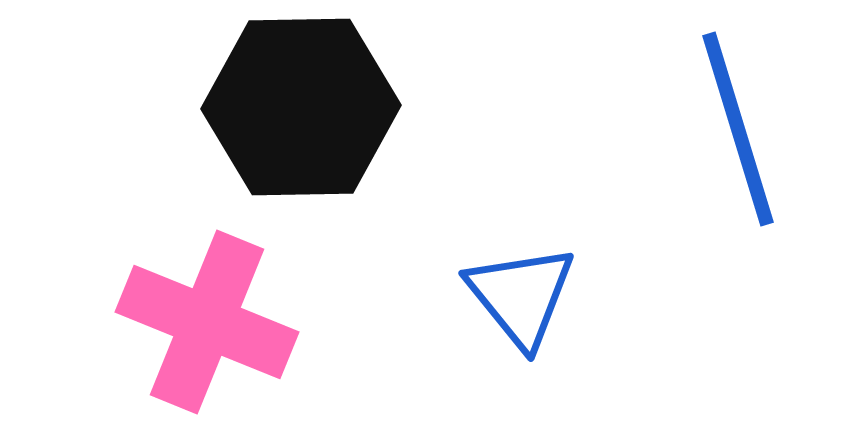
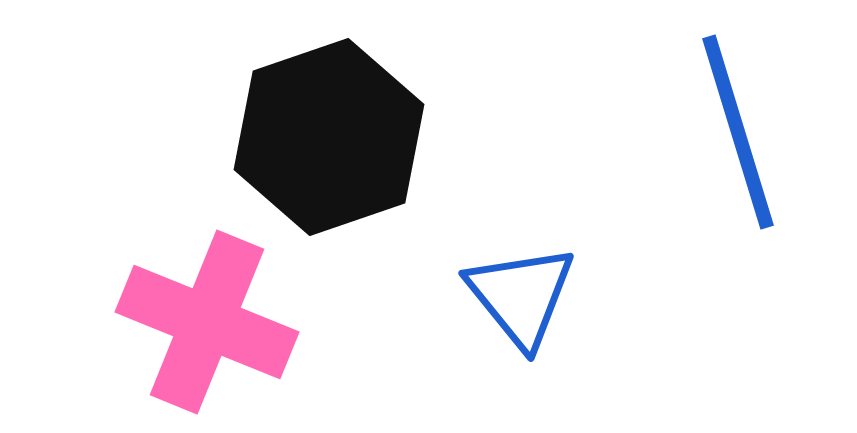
black hexagon: moved 28 px right, 30 px down; rotated 18 degrees counterclockwise
blue line: moved 3 px down
